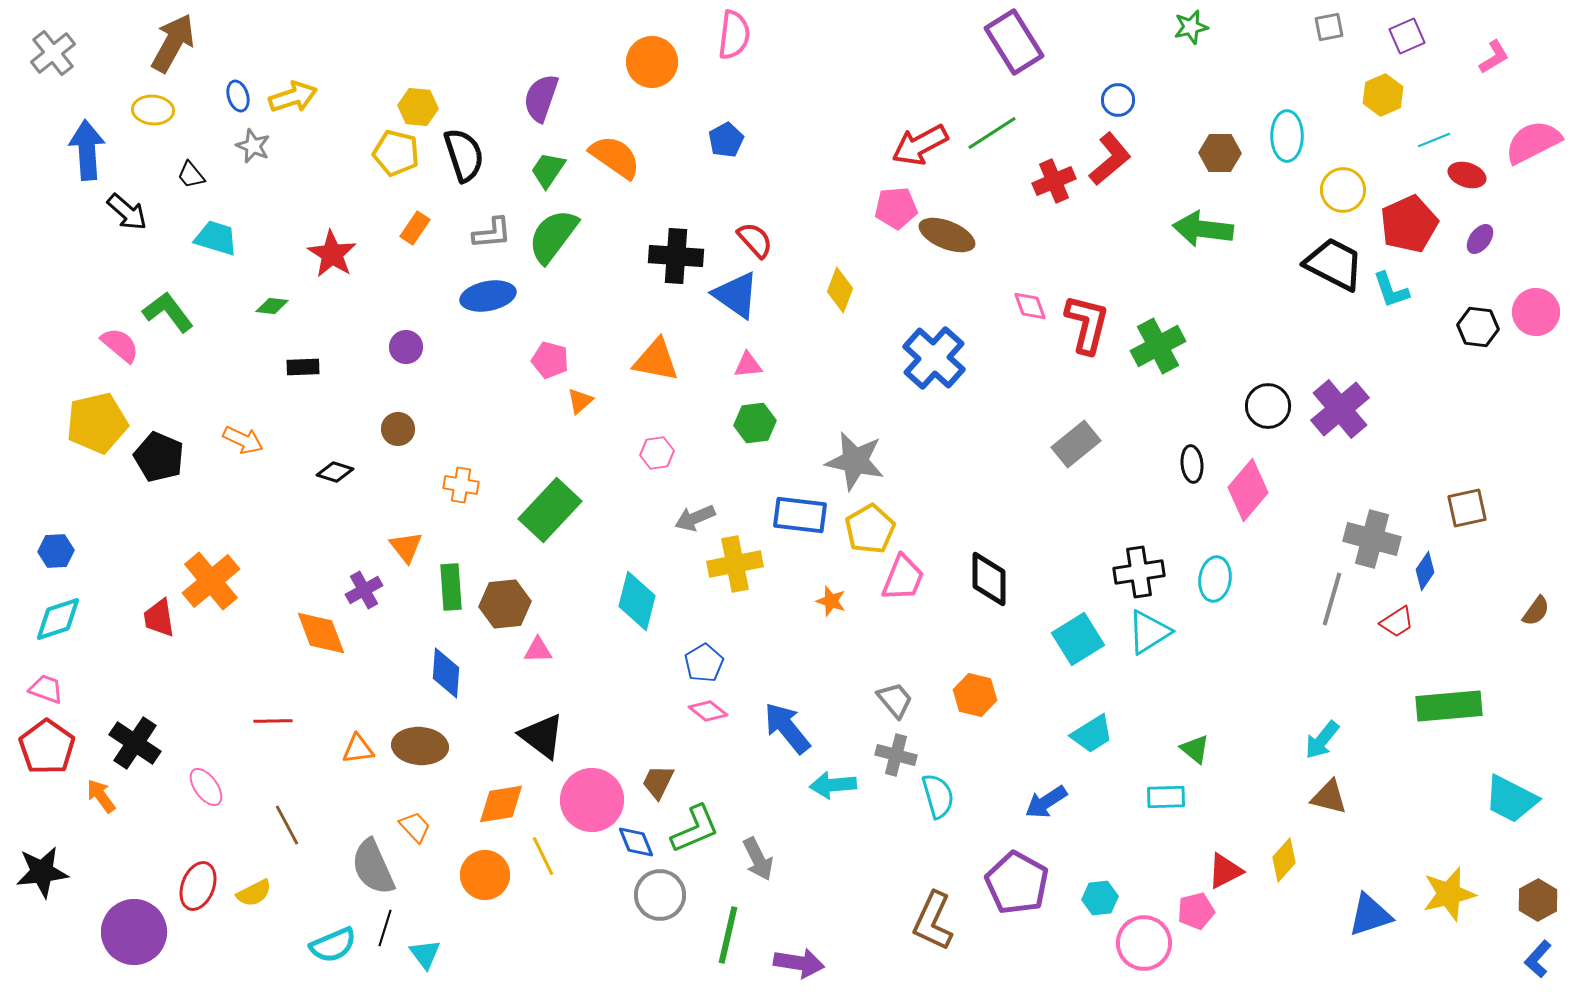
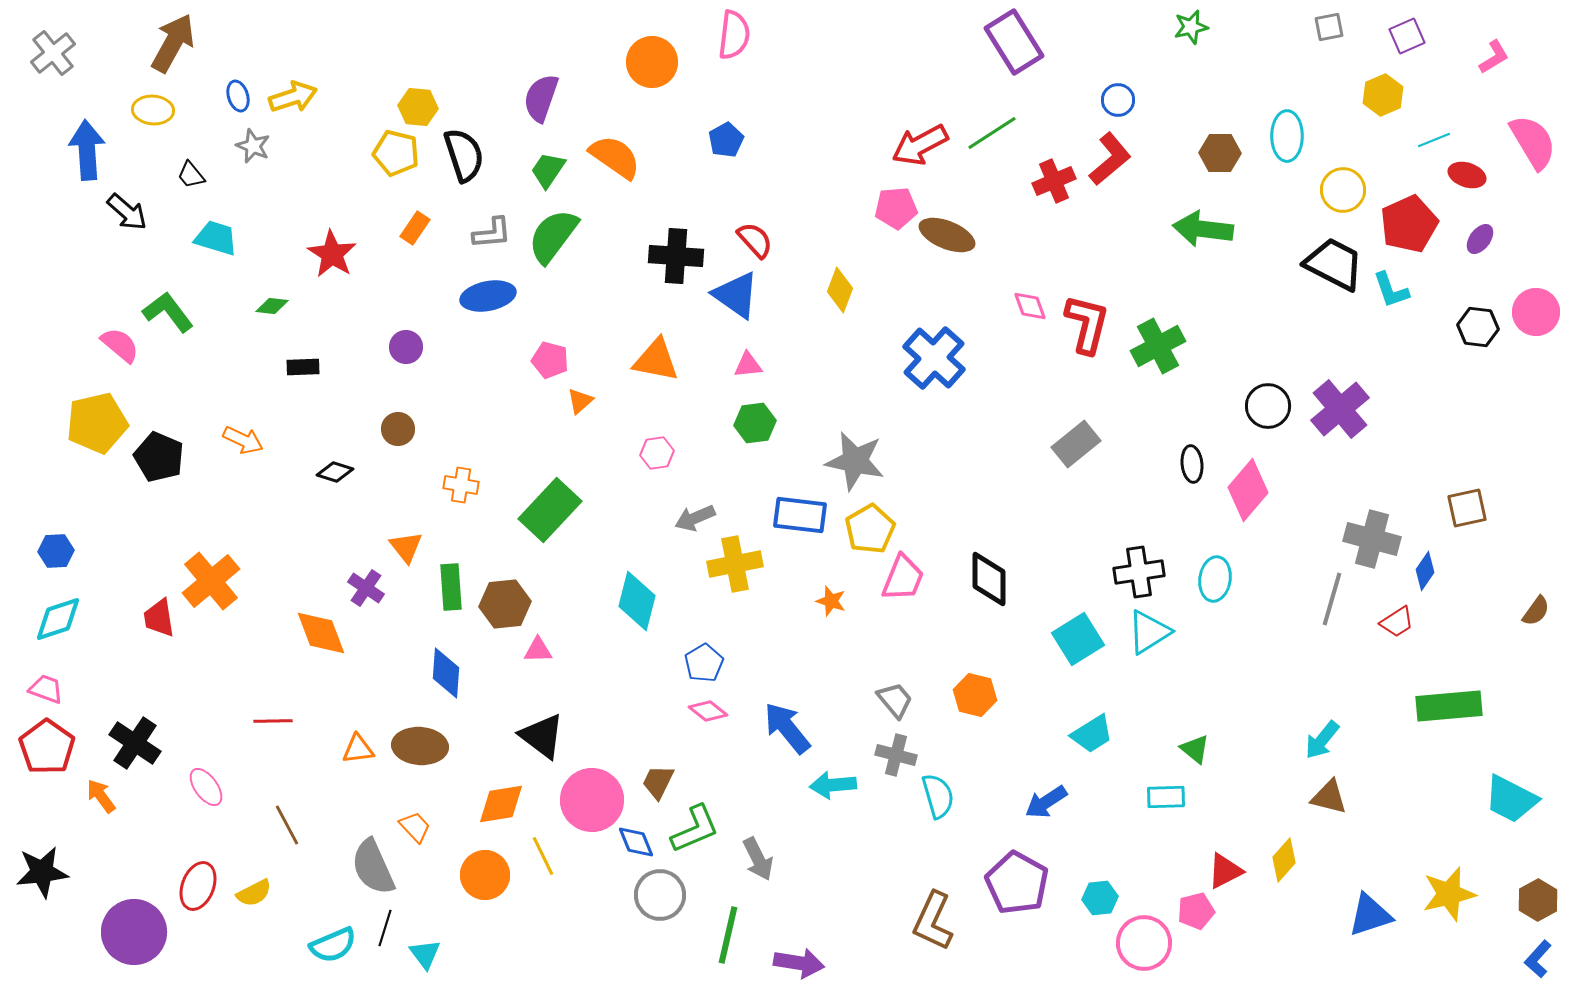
pink semicircle at (1533, 142): rotated 86 degrees clockwise
purple cross at (364, 590): moved 2 px right, 2 px up; rotated 27 degrees counterclockwise
